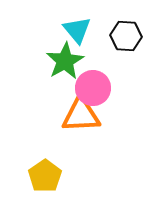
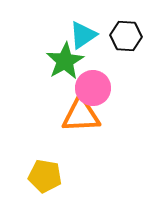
cyan triangle: moved 6 px right, 5 px down; rotated 36 degrees clockwise
yellow pentagon: rotated 28 degrees counterclockwise
